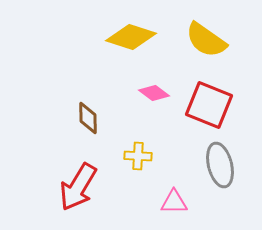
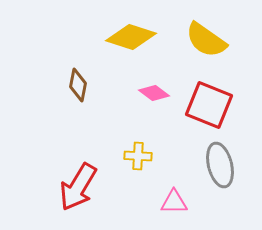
brown diamond: moved 10 px left, 33 px up; rotated 12 degrees clockwise
